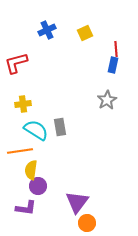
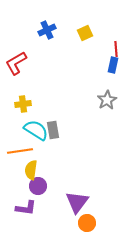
red L-shape: rotated 15 degrees counterclockwise
gray rectangle: moved 7 px left, 3 px down
